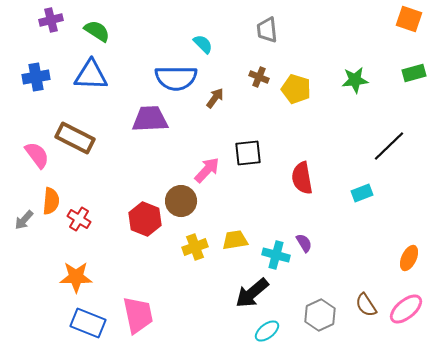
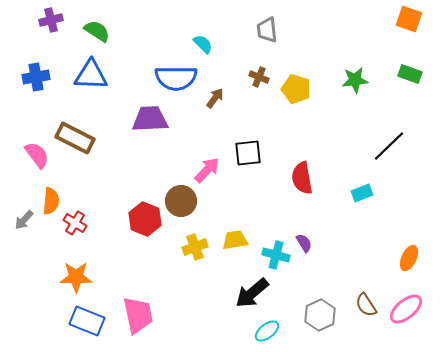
green rectangle: moved 4 px left, 1 px down; rotated 35 degrees clockwise
red cross: moved 4 px left, 4 px down
blue rectangle: moved 1 px left, 2 px up
